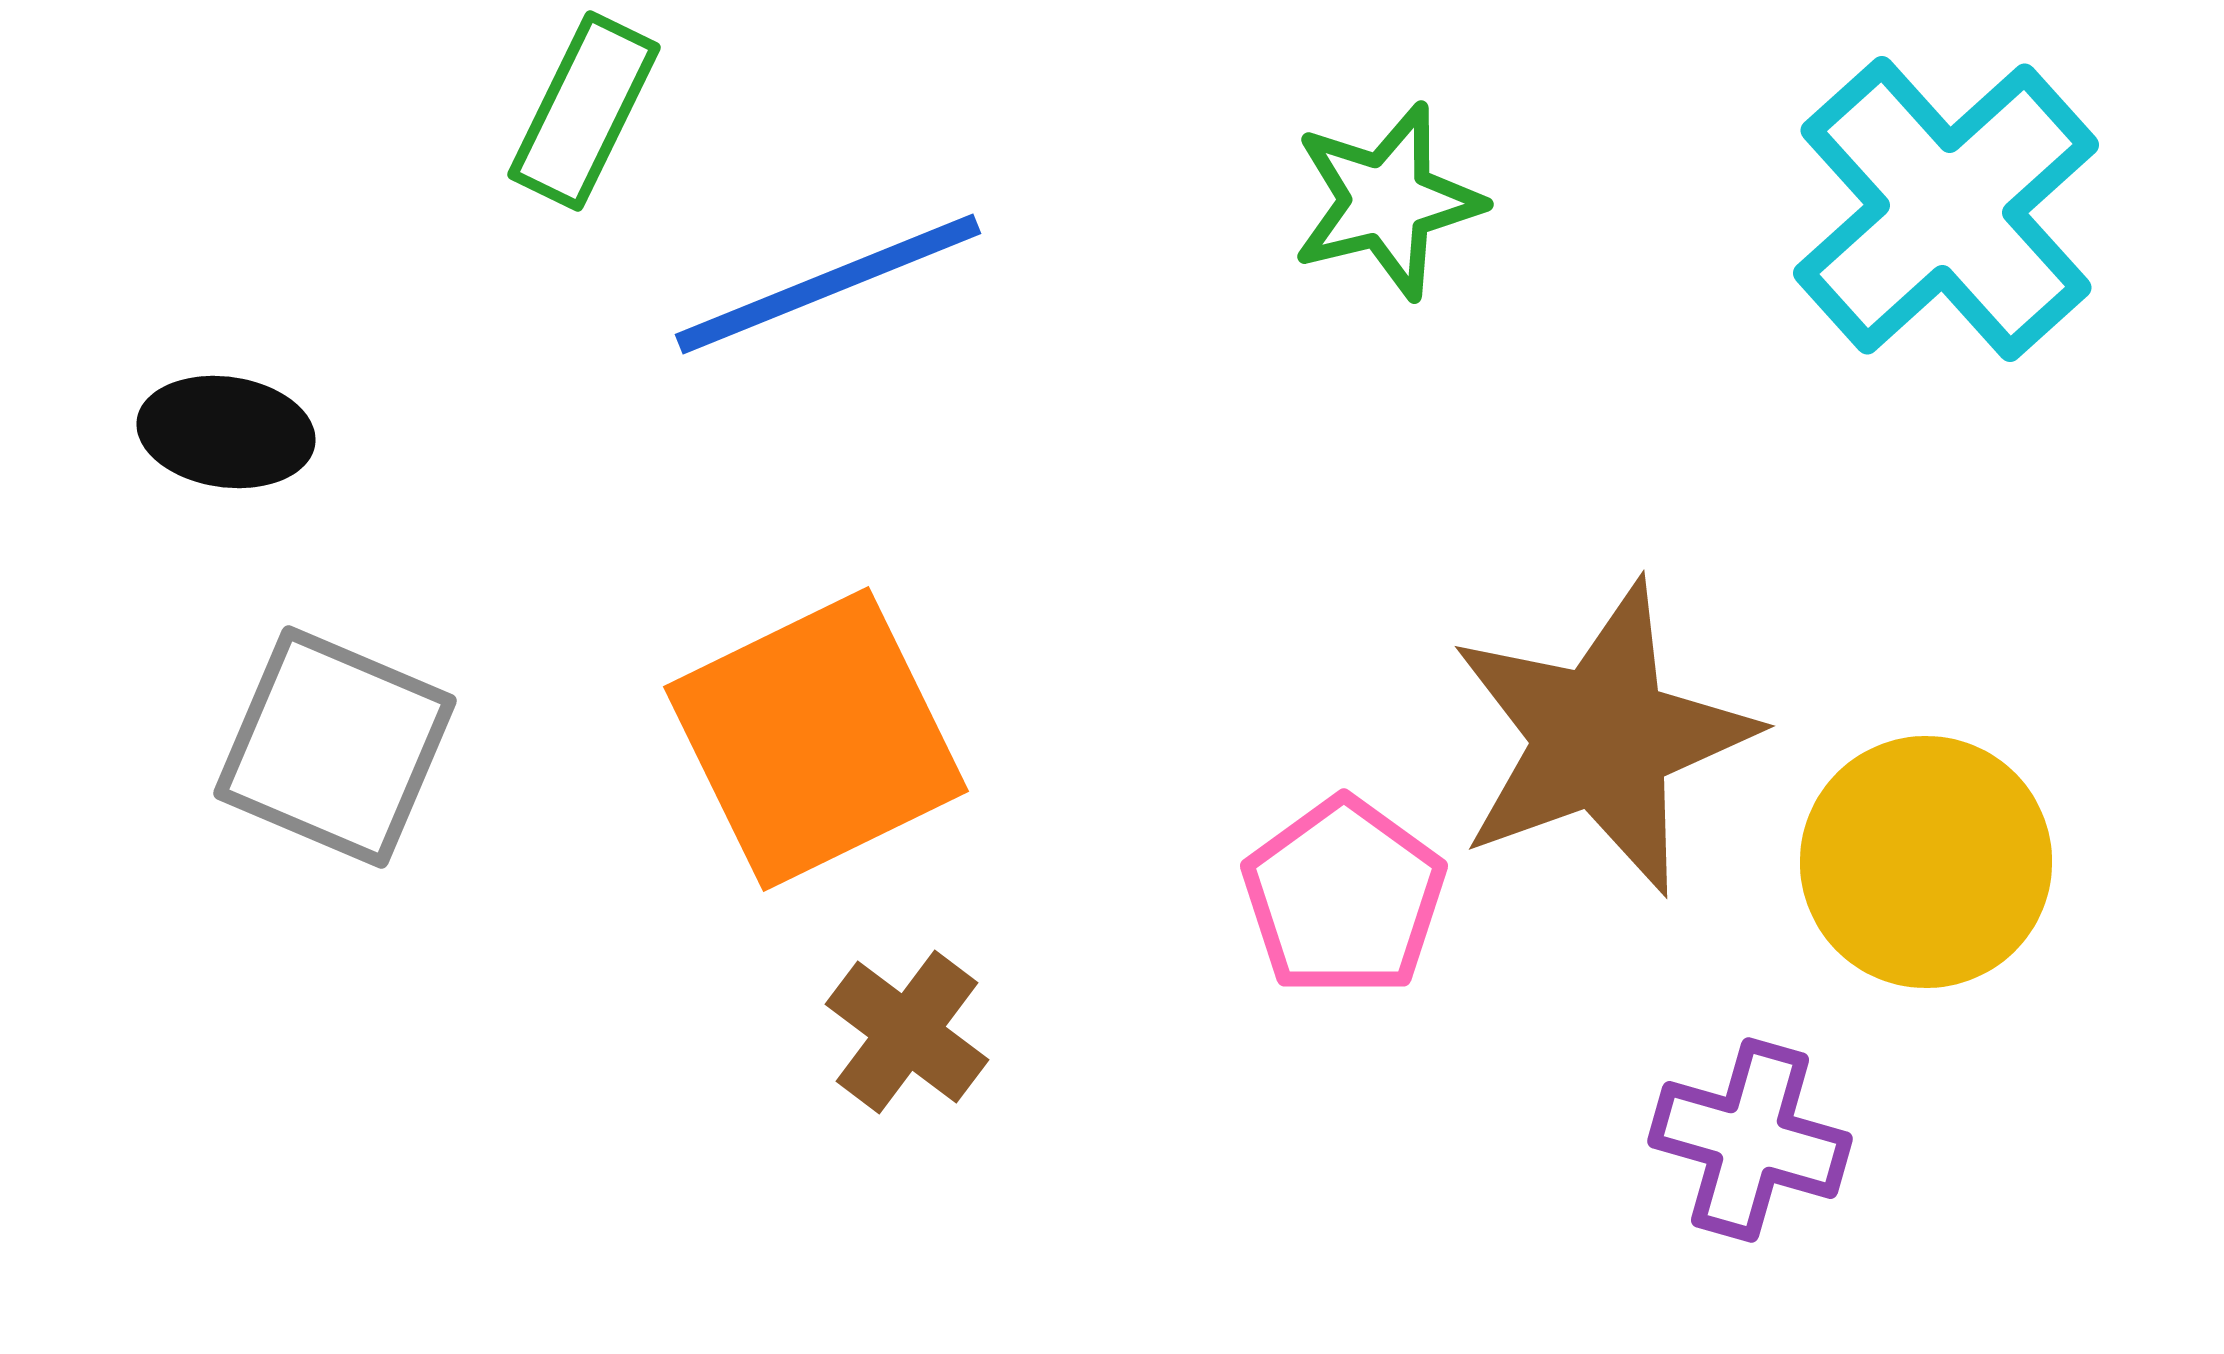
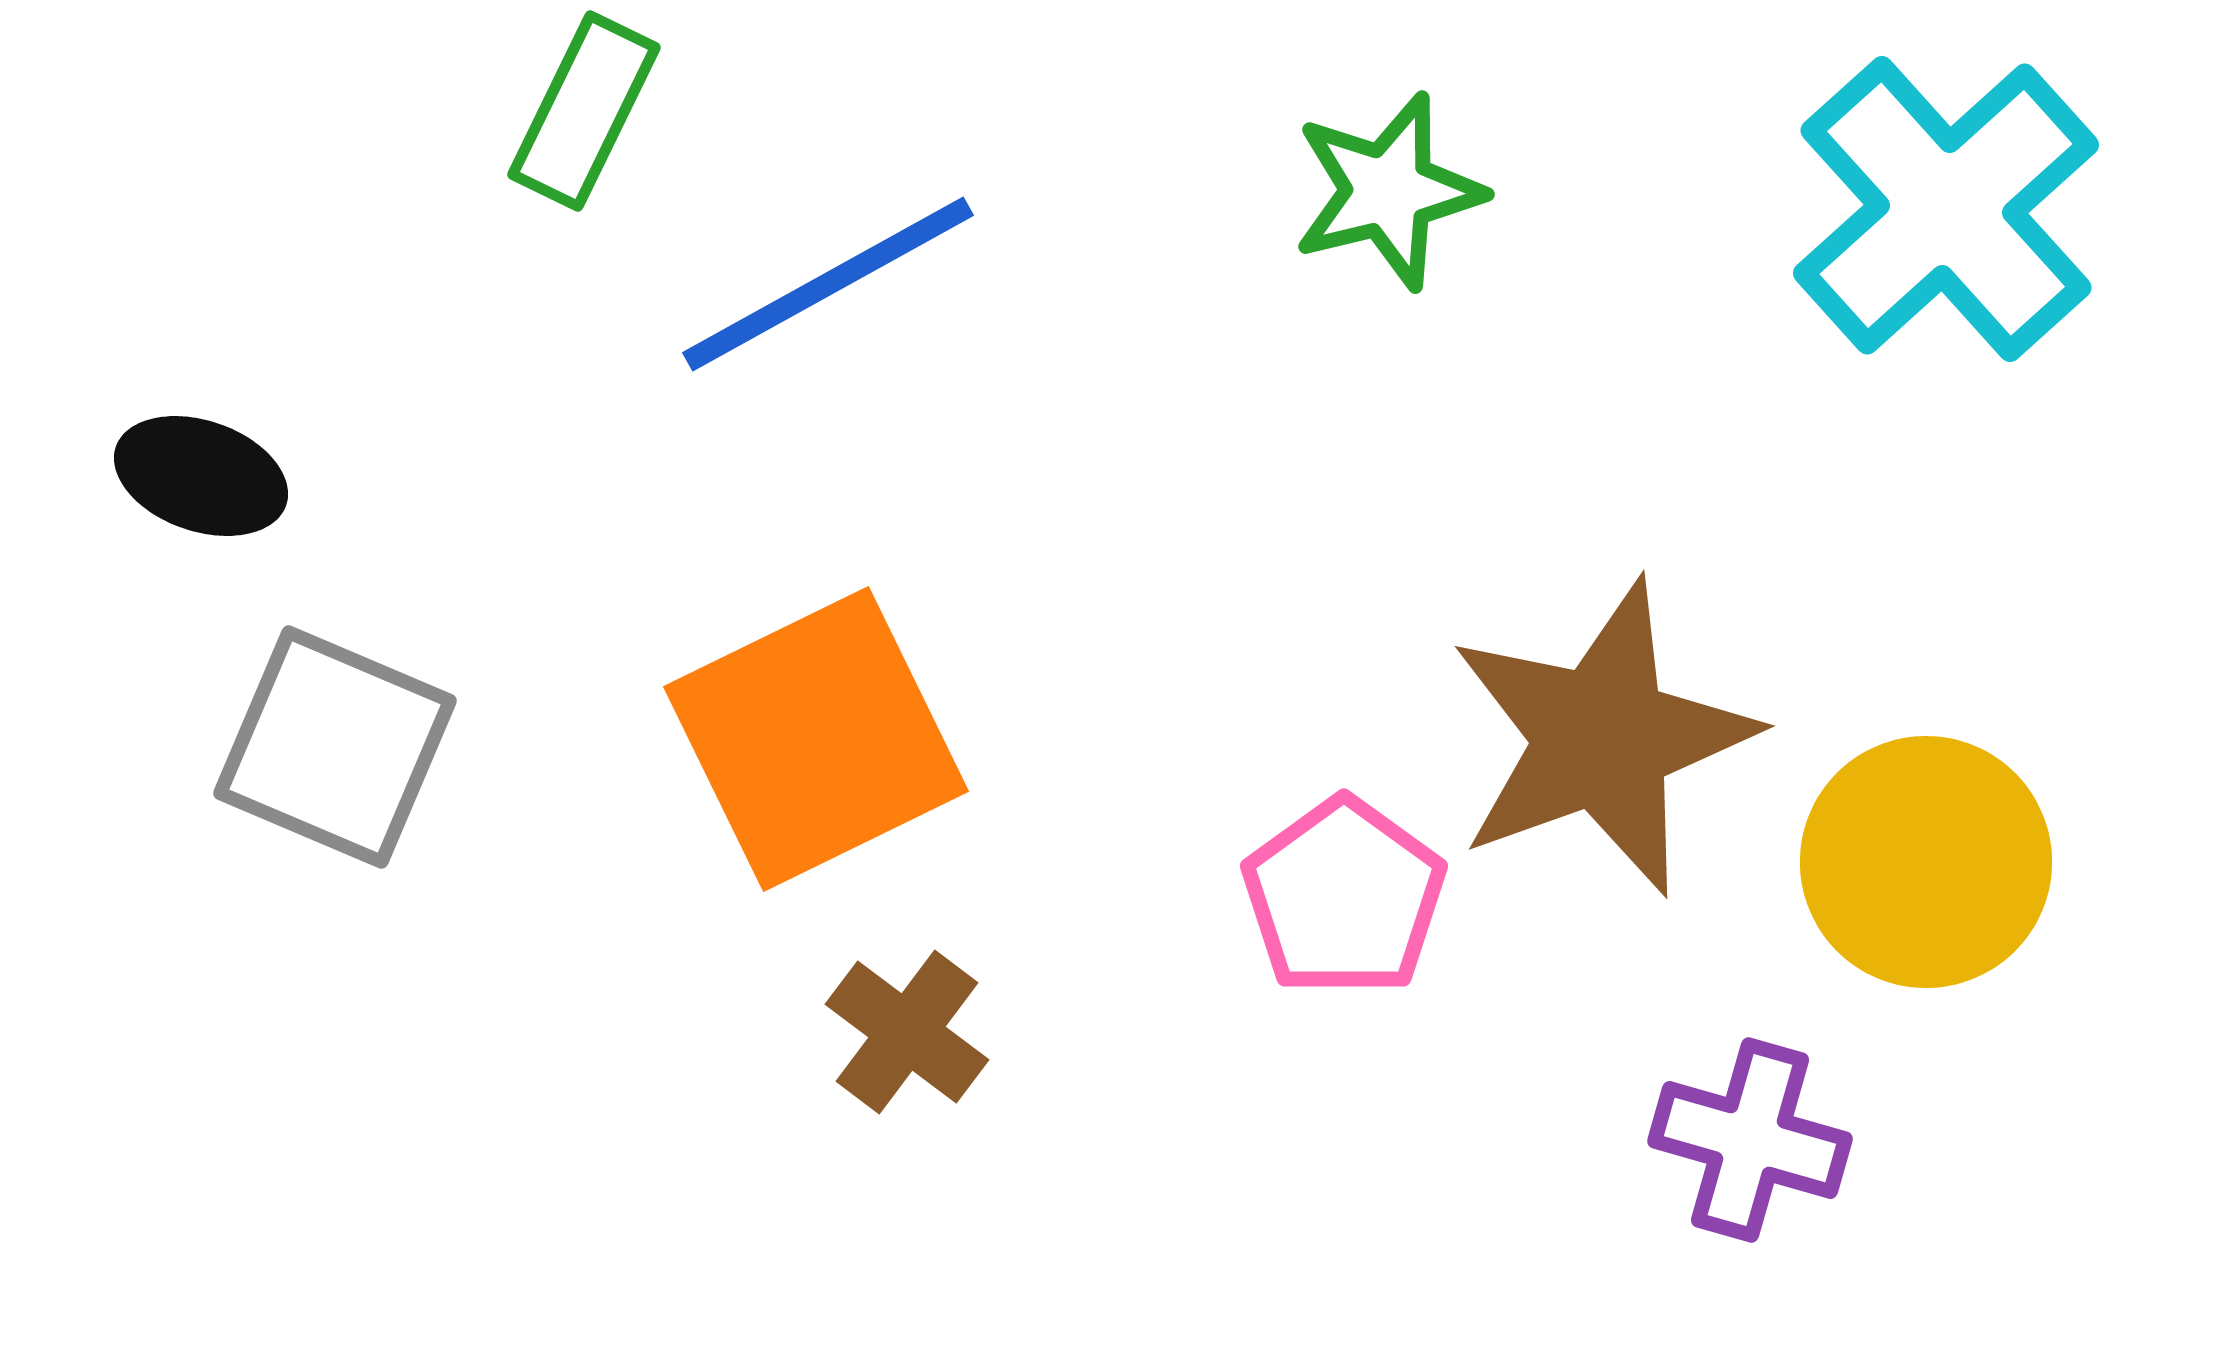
green star: moved 1 px right, 10 px up
blue line: rotated 7 degrees counterclockwise
black ellipse: moved 25 px left, 44 px down; rotated 11 degrees clockwise
